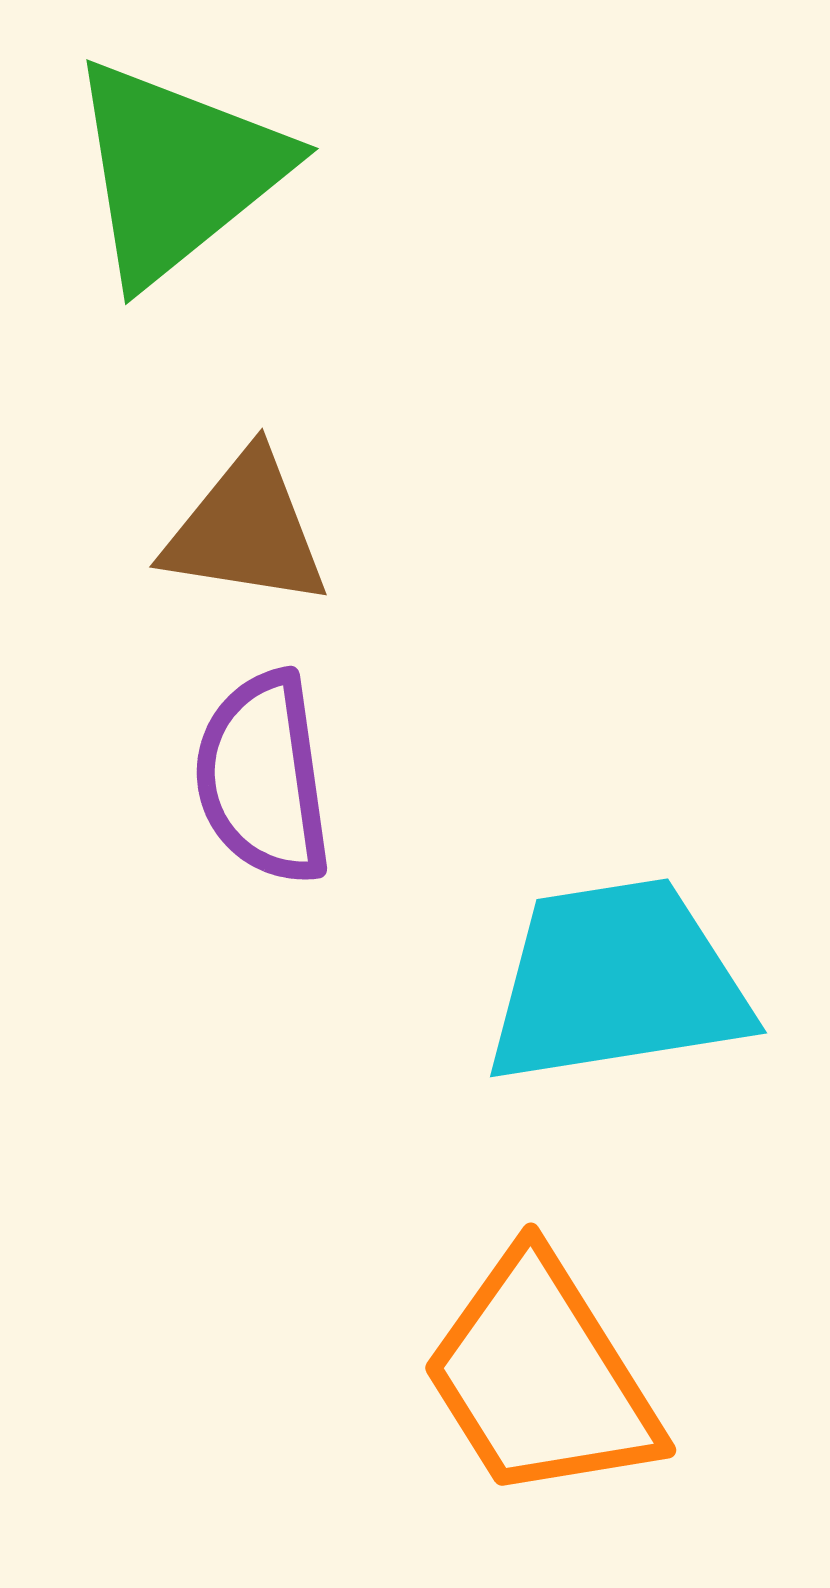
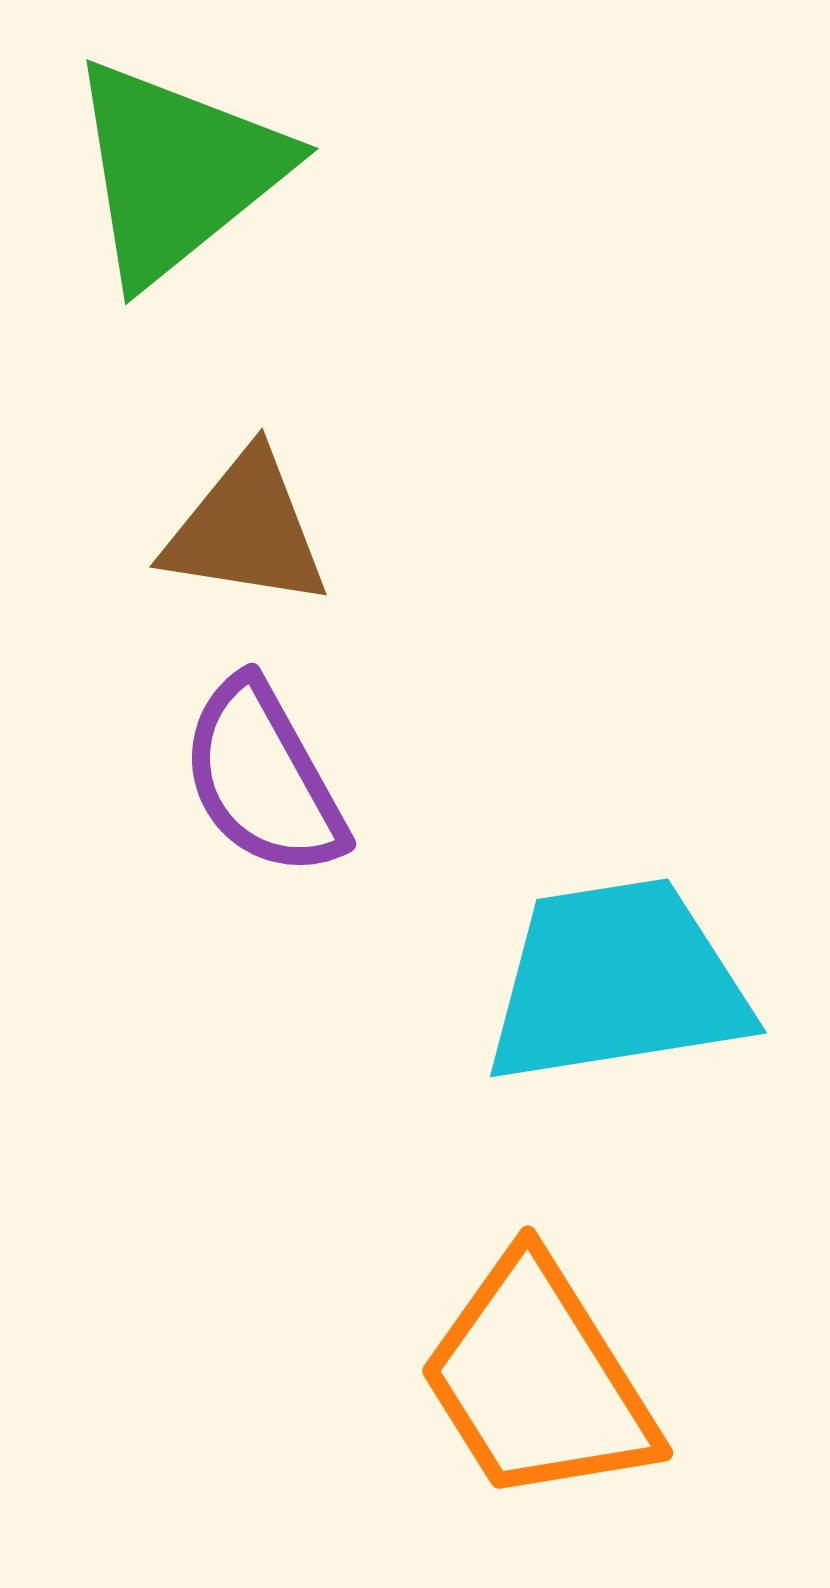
purple semicircle: rotated 21 degrees counterclockwise
orange trapezoid: moved 3 px left, 3 px down
